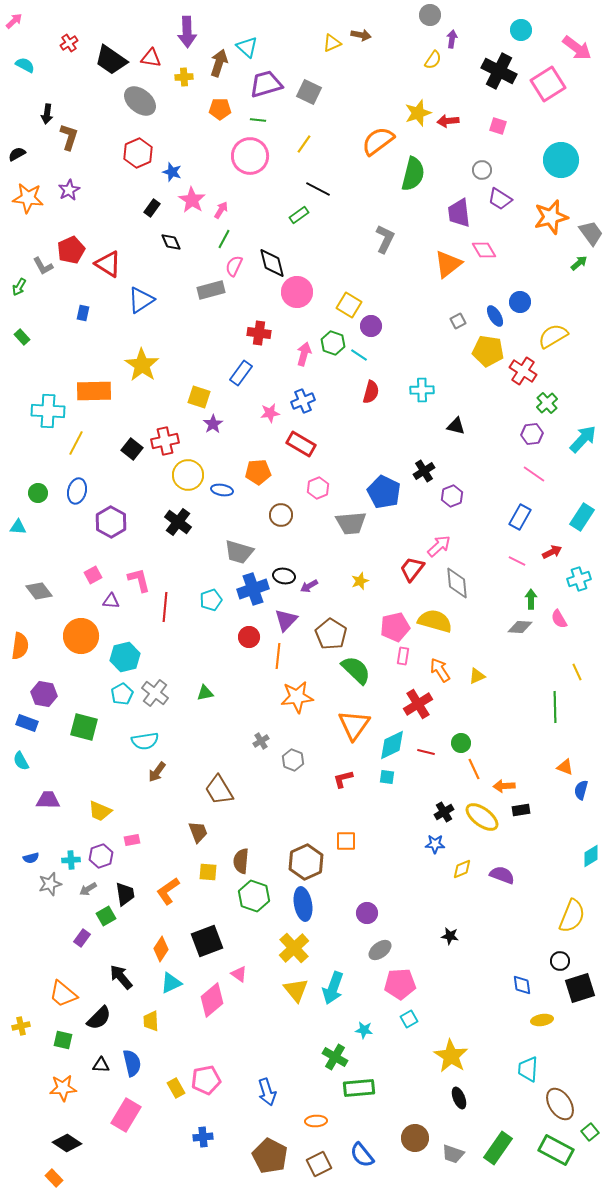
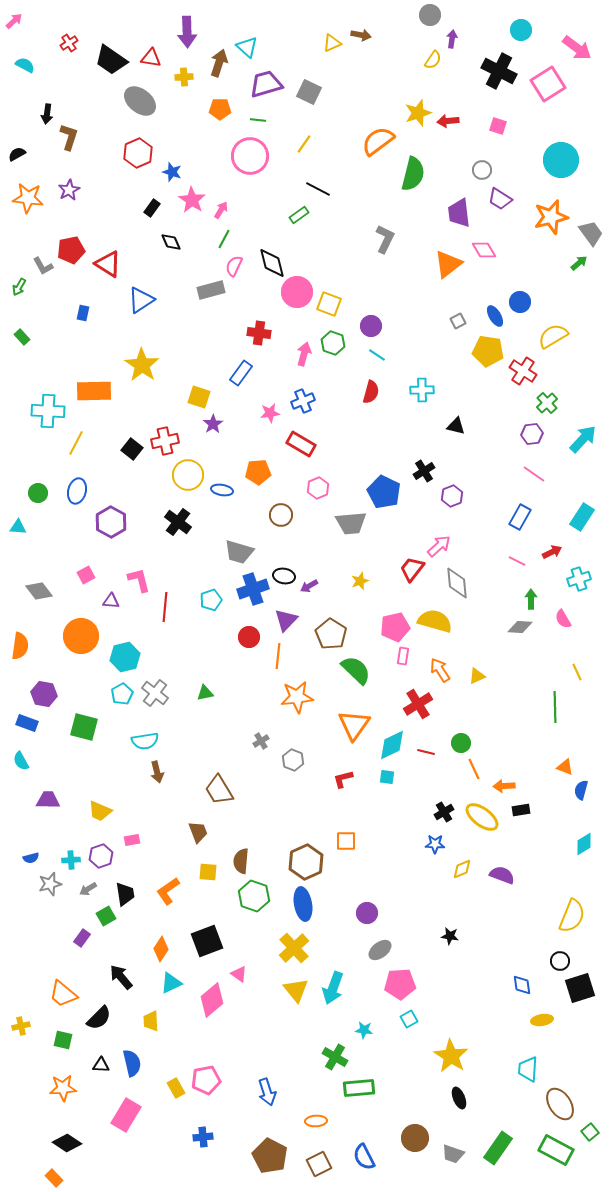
red pentagon at (71, 250): rotated 12 degrees clockwise
yellow square at (349, 305): moved 20 px left, 1 px up; rotated 10 degrees counterclockwise
cyan line at (359, 355): moved 18 px right
pink square at (93, 575): moved 7 px left
pink semicircle at (559, 619): moved 4 px right
brown arrow at (157, 772): rotated 50 degrees counterclockwise
cyan diamond at (591, 856): moved 7 px left, 12 px up
blue semicircle at (362, 1155): moved 2 px right, 2 px down; rotated 12 degrees clockwise
